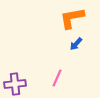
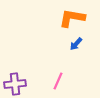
orange L-shape: rotated 20 degrees clockwise
pink line: moved 1 px right, 3 px down
